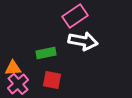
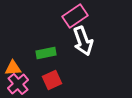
white arrow: rotated 60 degrees clockwise
red square: rotated 36 degrees counterclockwise
